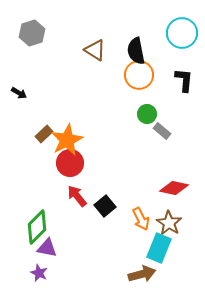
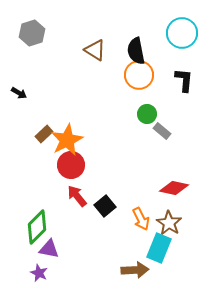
red circle: moved 1 px right, 2 px down
purple triangle: moved 2 px right, 1 px down
brown arrow: moved 7 px left, 4 px up; rotated 12 degrees clockwise
